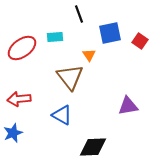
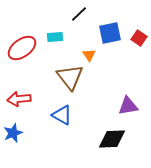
black line: rotated 66 degrees clockwise
red square: moved 1 px left, 3 px up
black diamond: moved 19 px right, 8 px up
